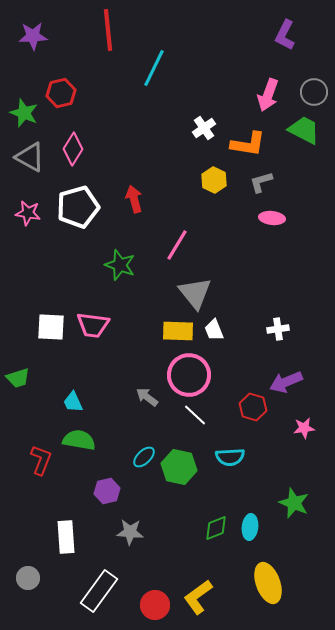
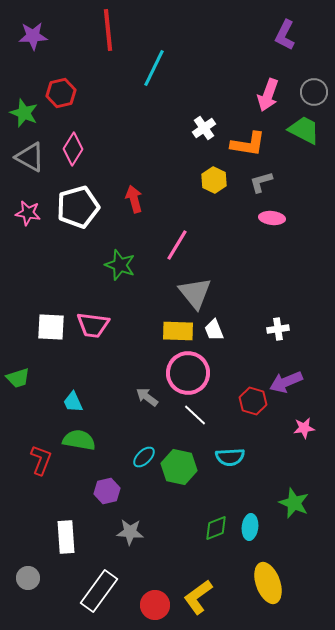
pink circle at (189, 375): moved 1 px left, 2 px up
red hexagon at (253, 407): moved 6 px up
